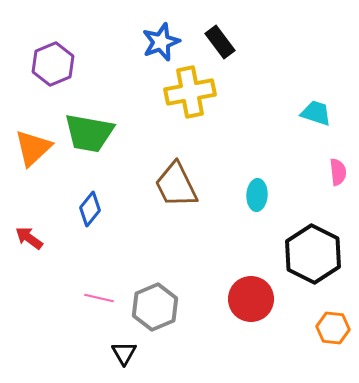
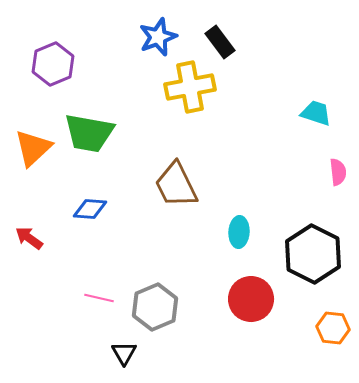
blue star: moved 3 px left, 5 px up
yellow cross: moved 5 px up
cyan ellipse: moved 18 px left, 37 px down
blue diamond: rotated 56 degrees clockwise
